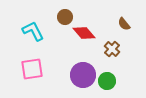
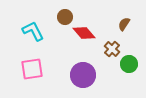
brown semicircle: rotated 72 degrees clockwise
green circle: moved 22 px right, 17 px up
